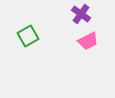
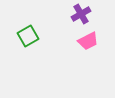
purple cross: rotated 24 degrees clockwise
